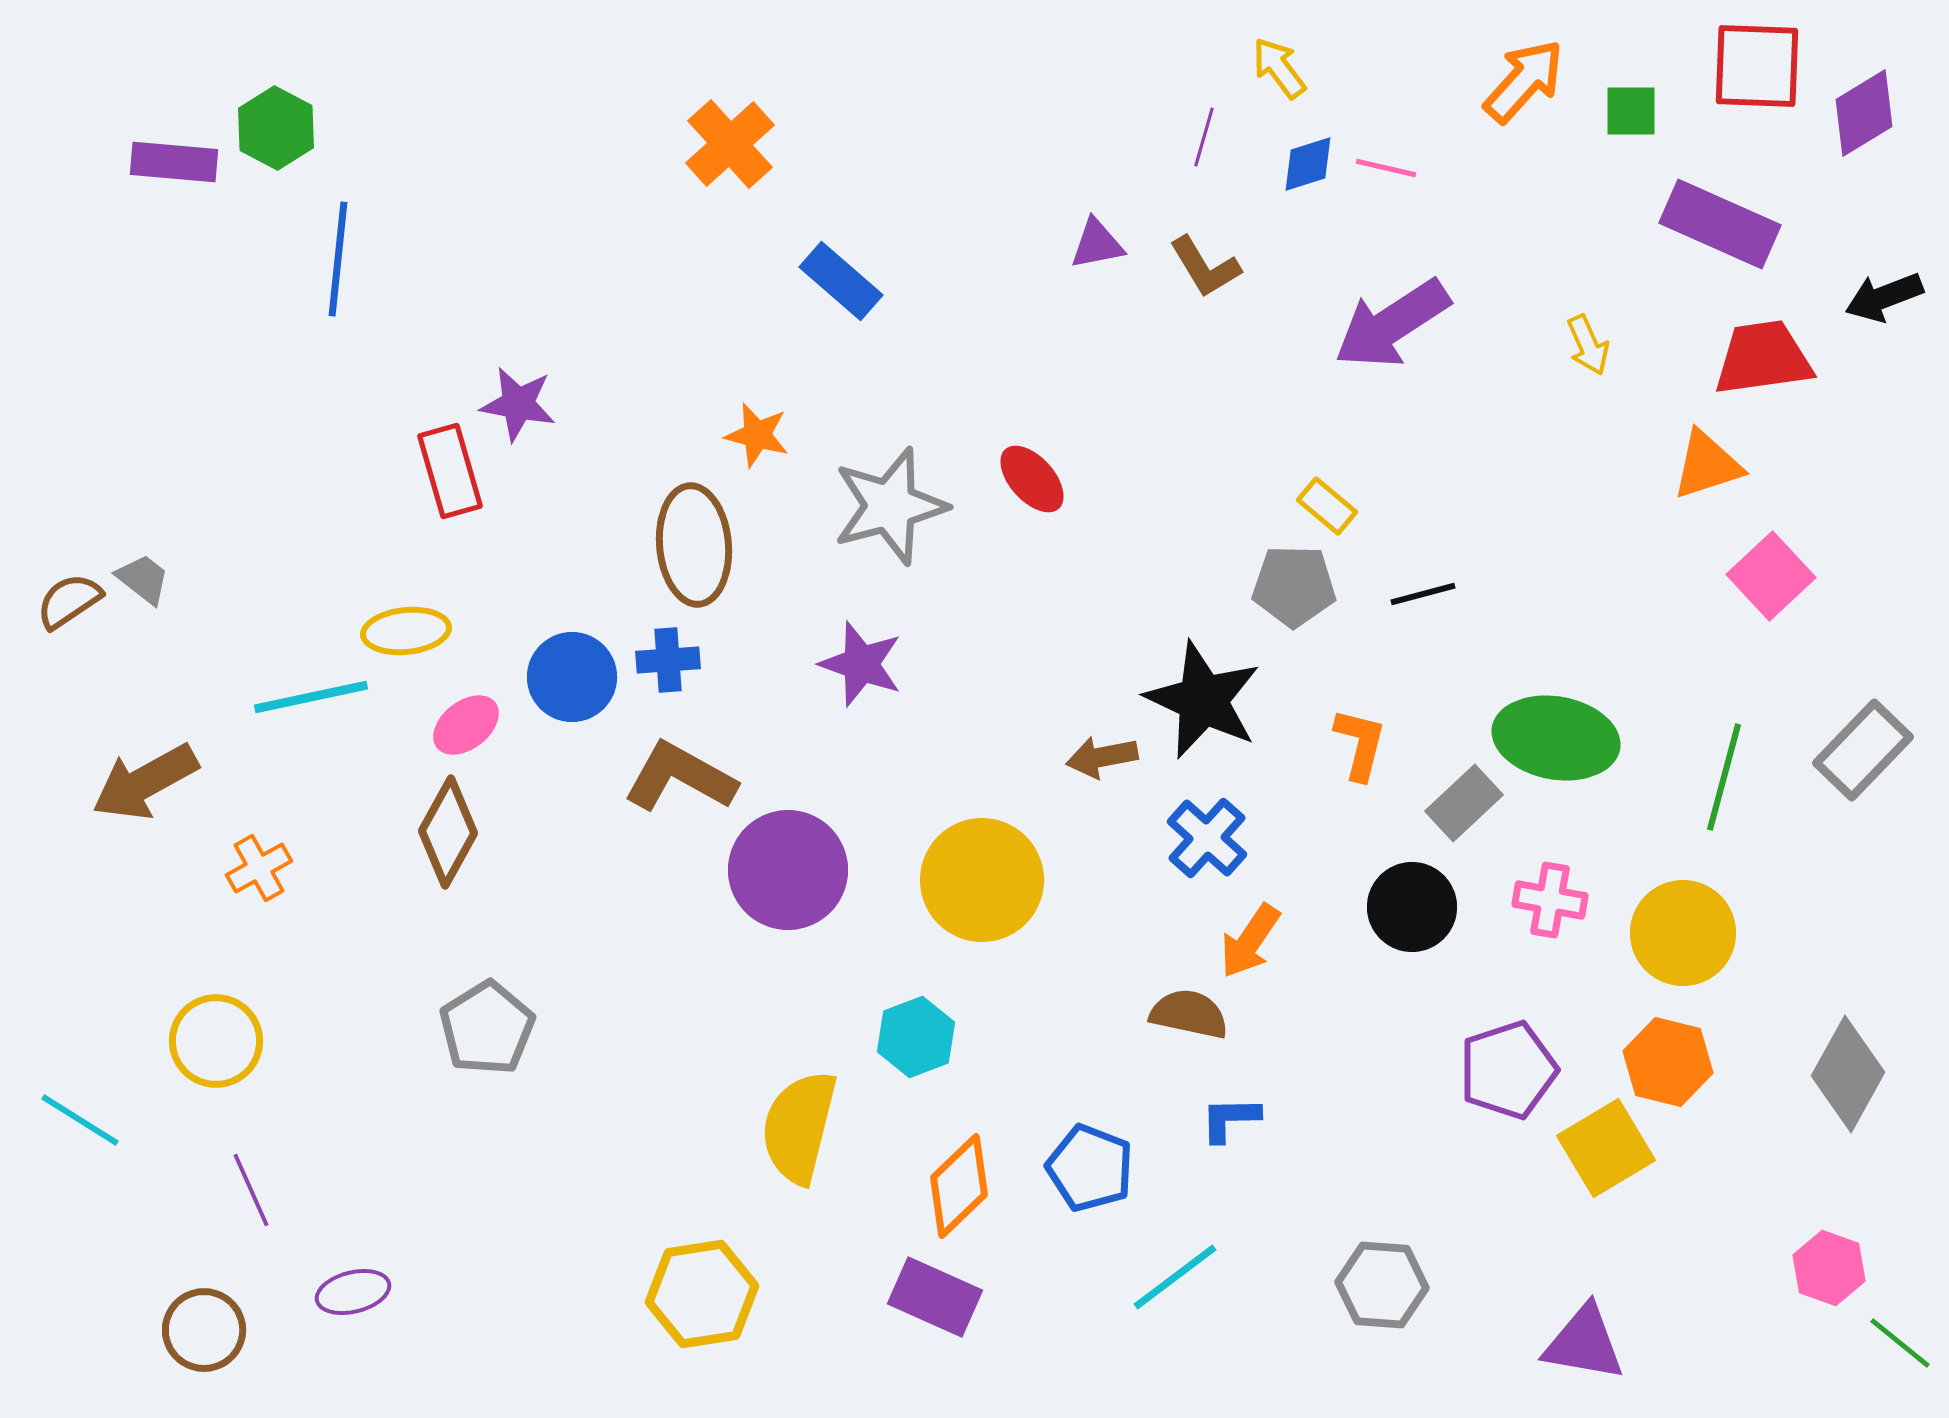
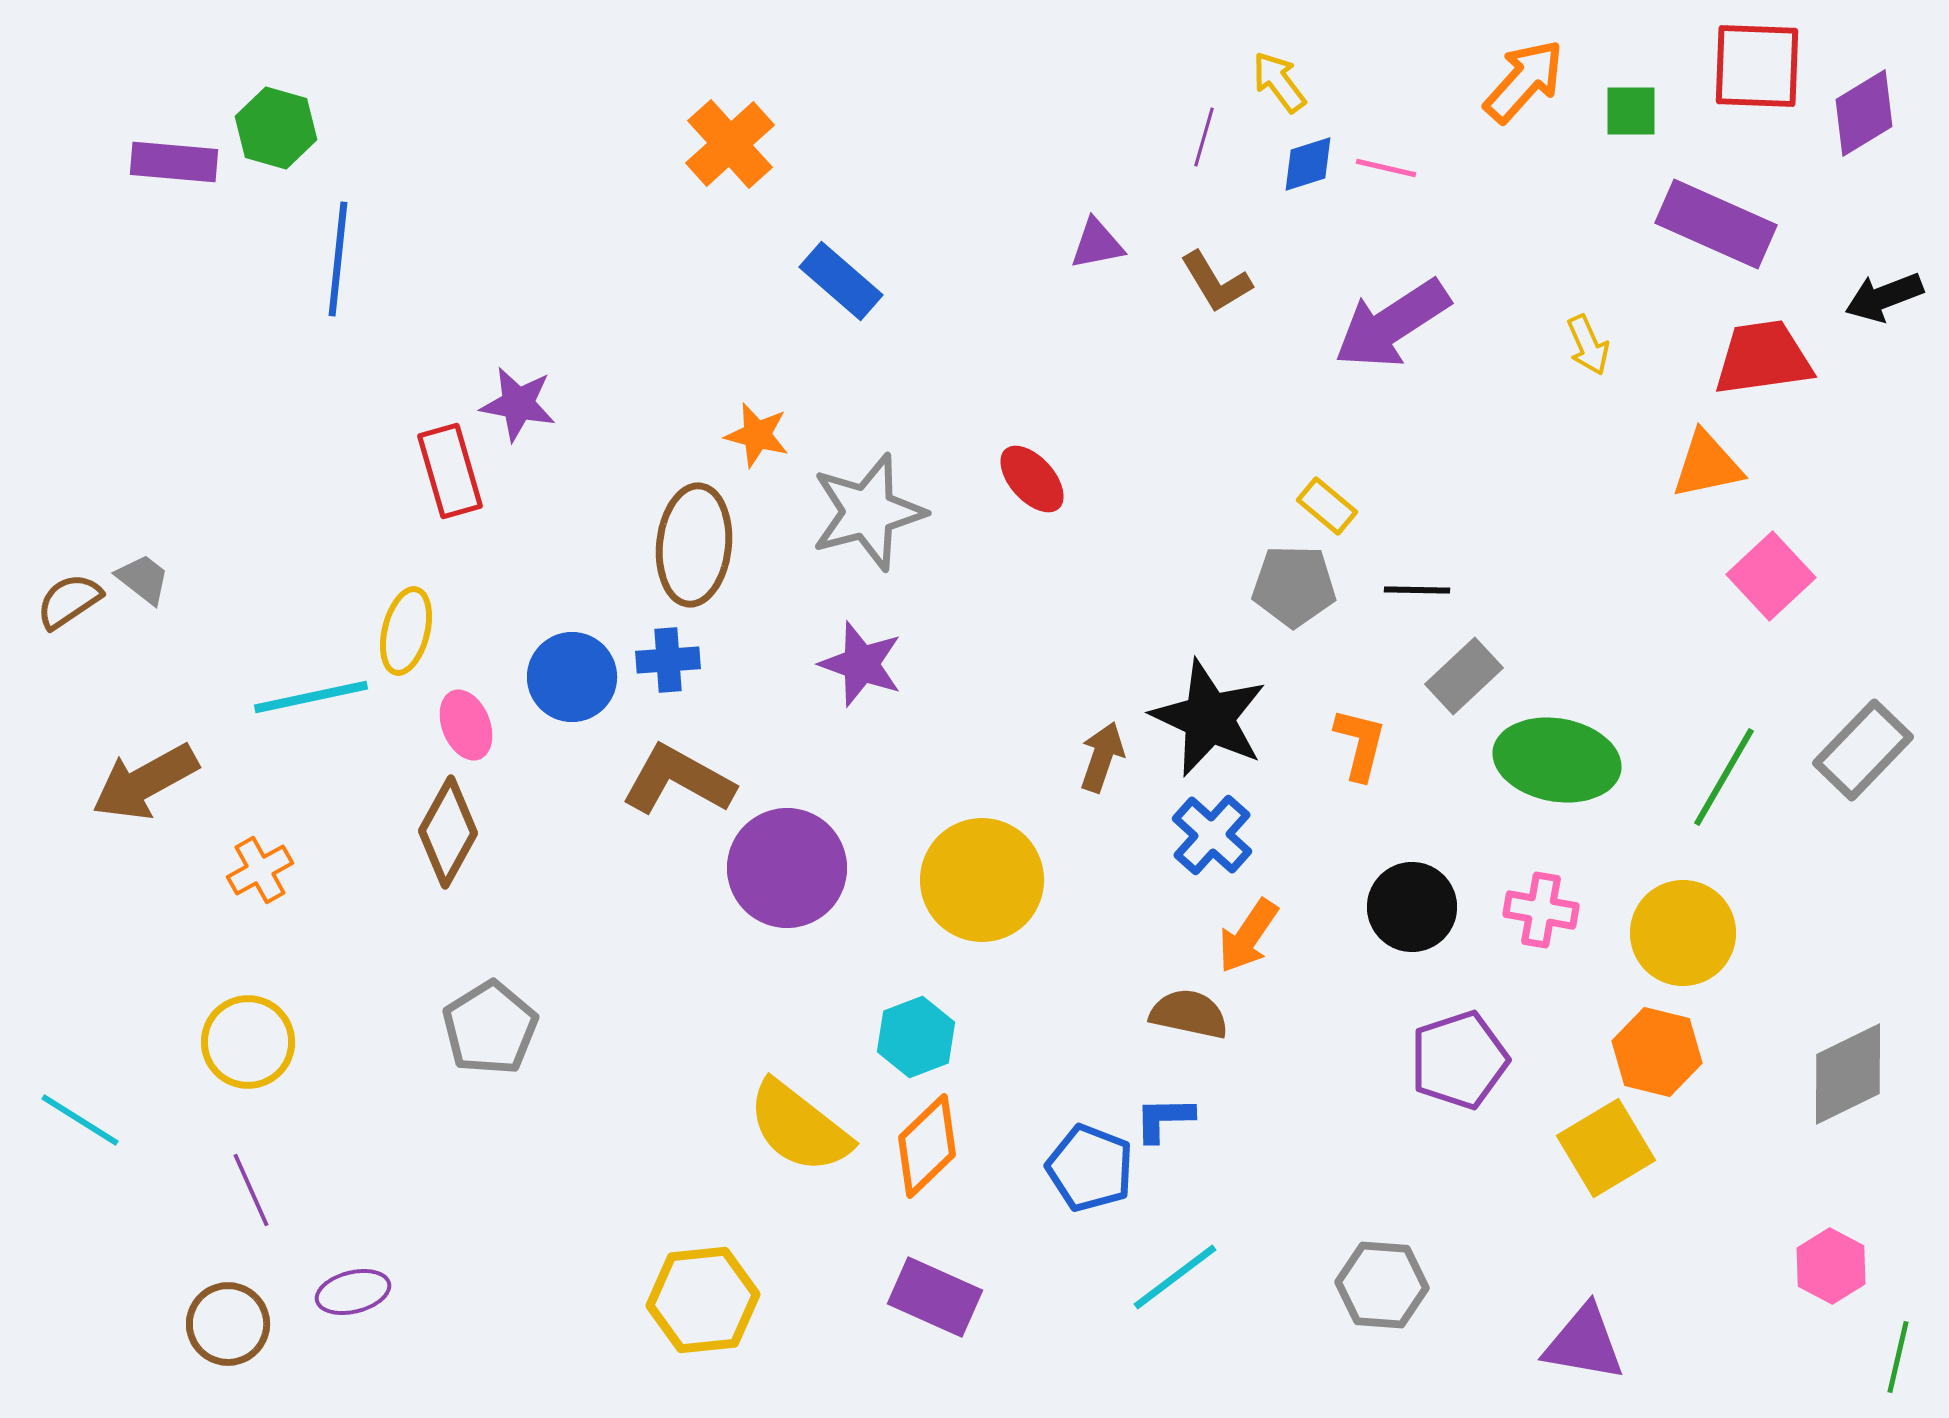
yellow arrow at (1279, 68): moved 14 px down
green hexagon at (276, 128): rotated 12 degrees counterclockwise
purple rectangle at (1720, 224): moved 4 px left
brown L-shape at (1205, 267): moved 11 px right, 15 px down
orange triangle at (1707, 465): rotated 6 degrees clockwise
gray star at (890, 506): moved 22 px left, 6 px down
brown ellipse at (694, 545): rotated 11 degrees clockwise
black line at (1423, 594): moved 6 px left, 4 px up; rotated 16 degrees clockwise
yellow ellipse at (406, 631): rotated 70 degrees counterclockwise
black star at (1203, 700): moved 6 px right, 18 px down
pink ellipse at (466, 725): rotated 74 degrees counterclockwise
green ellipse at (1556, 738): moved 1 px right, 22 px down
brown arrow at (1102, 757): rotated 120 degrees clockwise
brown L-shape at (680, 777): moved 2 px left, 3 px down
green line at (1724, 777): rotated 15 degrees clockwise
gray rectangle at (1464, 803): moved 127 px up
blue cross at (1207, 838): moved 5 px right, 3 px up
orange cross at (259, 868): moved 1 px right, 2 px down
purple circle at (788, 870): moved 1 px left, 2 px up
pink cross at (1550, 900): moved 9 px left, 10 px down
orange arrow at (1250, 941): moved 2 px left, 5 px up
gray pentagon at (487, 1028): moved 3 px right
yellow circle at (216, 1041): moved 32 px right, 1 px down
orange hexagon at (1668, 1062): moved 11 px left, 10 px up
purple pentagon at (1508, 1070): moved 49 px left, 10 px up
gray diamond at (1848, 1074): rotated 35 degrees clockwise
blue L-shape at (1230, 1119): moved 66 px left
yellow semicircle at (799, 1127): rotated 66 degrees counterclockwise
orange diamond at (959, 1186): moved 32 px left, 40 px up
pink hexagon at (1829, 1268): moved 2 px right, 2 px up; rotated 8 degrees clockwise
yellow hexagon at (702, 1294): moved 1 px right, 6 px down; rotated 3 degrees clockwise
brown circle at (204, 1330): moved 24 px right, 6 px up
green line at (1900, 1343): moved 2 px left, 14 px down; rotated 64 degrees clockwise
